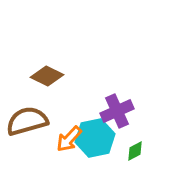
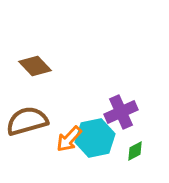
brown diamond: moved 12 px left, 10 px up; rotated 20 degrees clockwise
purple cross: moved 4 px right, 1 px down
